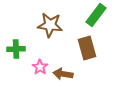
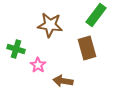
green cross: rotated 18 degrees clockwise
pink star: moved 2 px left, 2 px up
brown arrow: moved 7 px down
